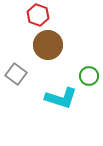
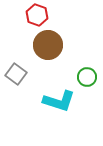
red hexagon: moved 1 px left
green circle: moved 2 px left, 1 px down
cyan L-shape: moved 2 px left, 3 px down
